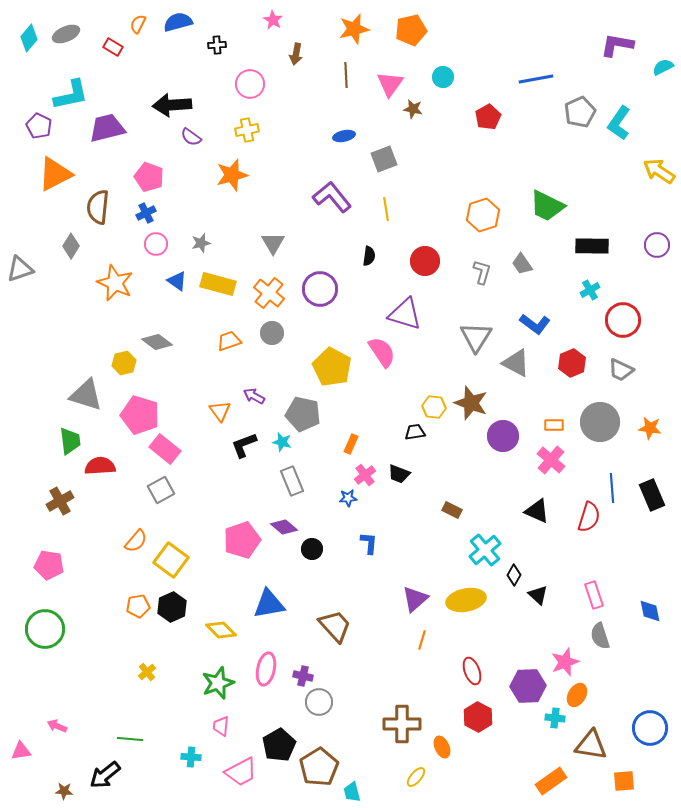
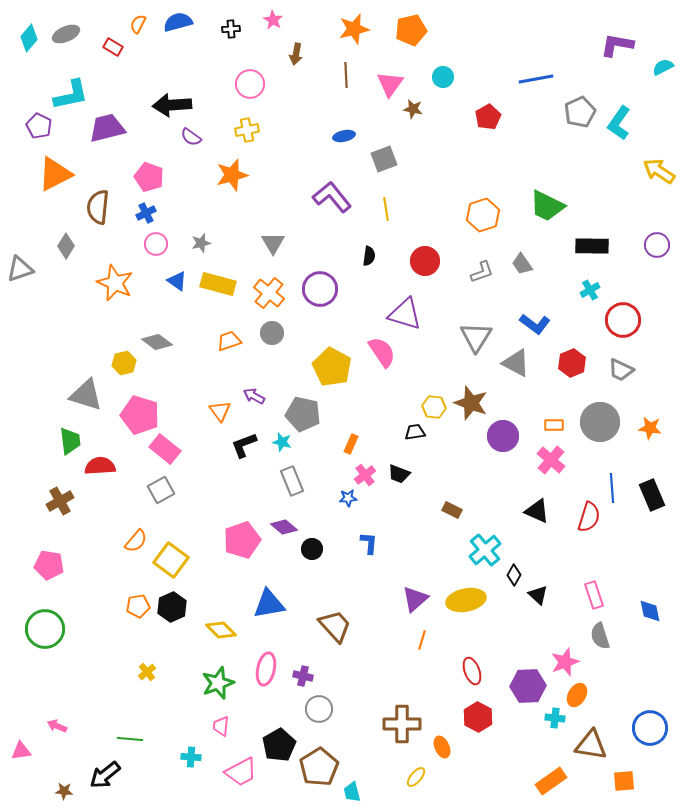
black cross at (217, 45): moved 14 px right, 16 px up
gray diamond at (71, 246): moved 5 px left
gray L-shape at (482, 272): rotated 55 degrees clockwise
gray circle at (319, 702): moved 7 px down
